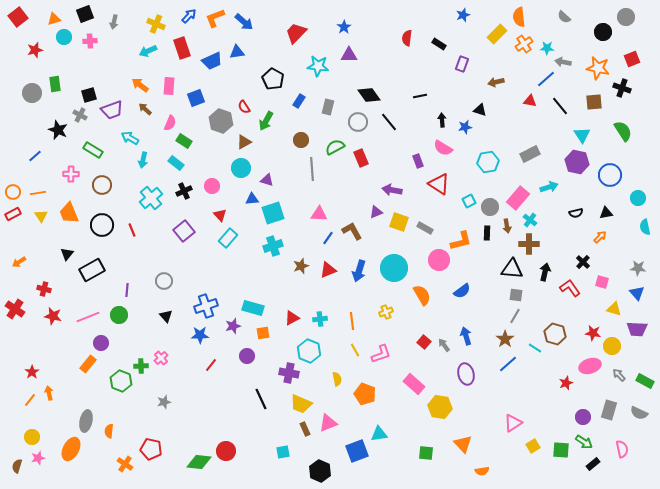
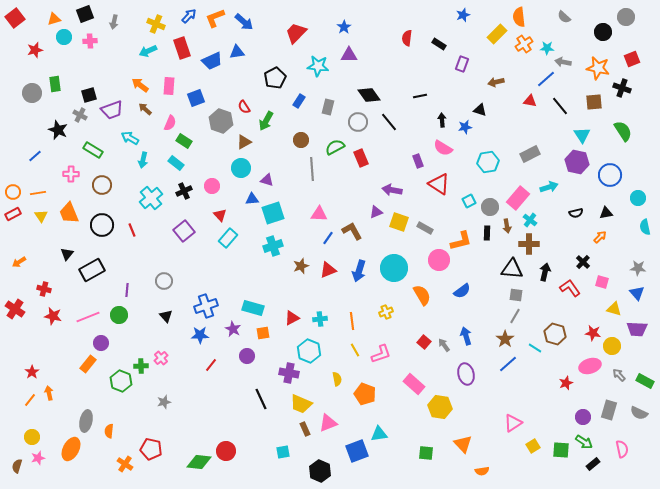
red square at (18, 17): moved 3 px left, 1 px down
black pentagon at (273, 79): moved 2 px right, 1 px up; rotated 15 degrees clockwise
purple star at (233, 326): moved 3 px down; rotated 28 degrees counterclockwise
